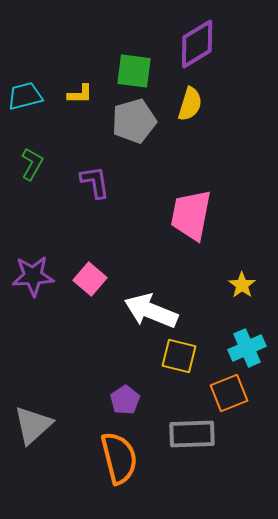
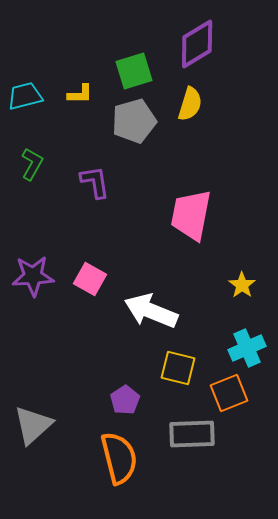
green square: rotated 24 degrees counterclockwise
pink square: rotated 12 degrees counterclockwise
yellow square: moved 1 px left, 12 px down
